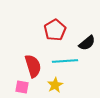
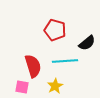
red pentagon: rotated 25 degrees counterclockwise
yellow star: moved 1 px down
